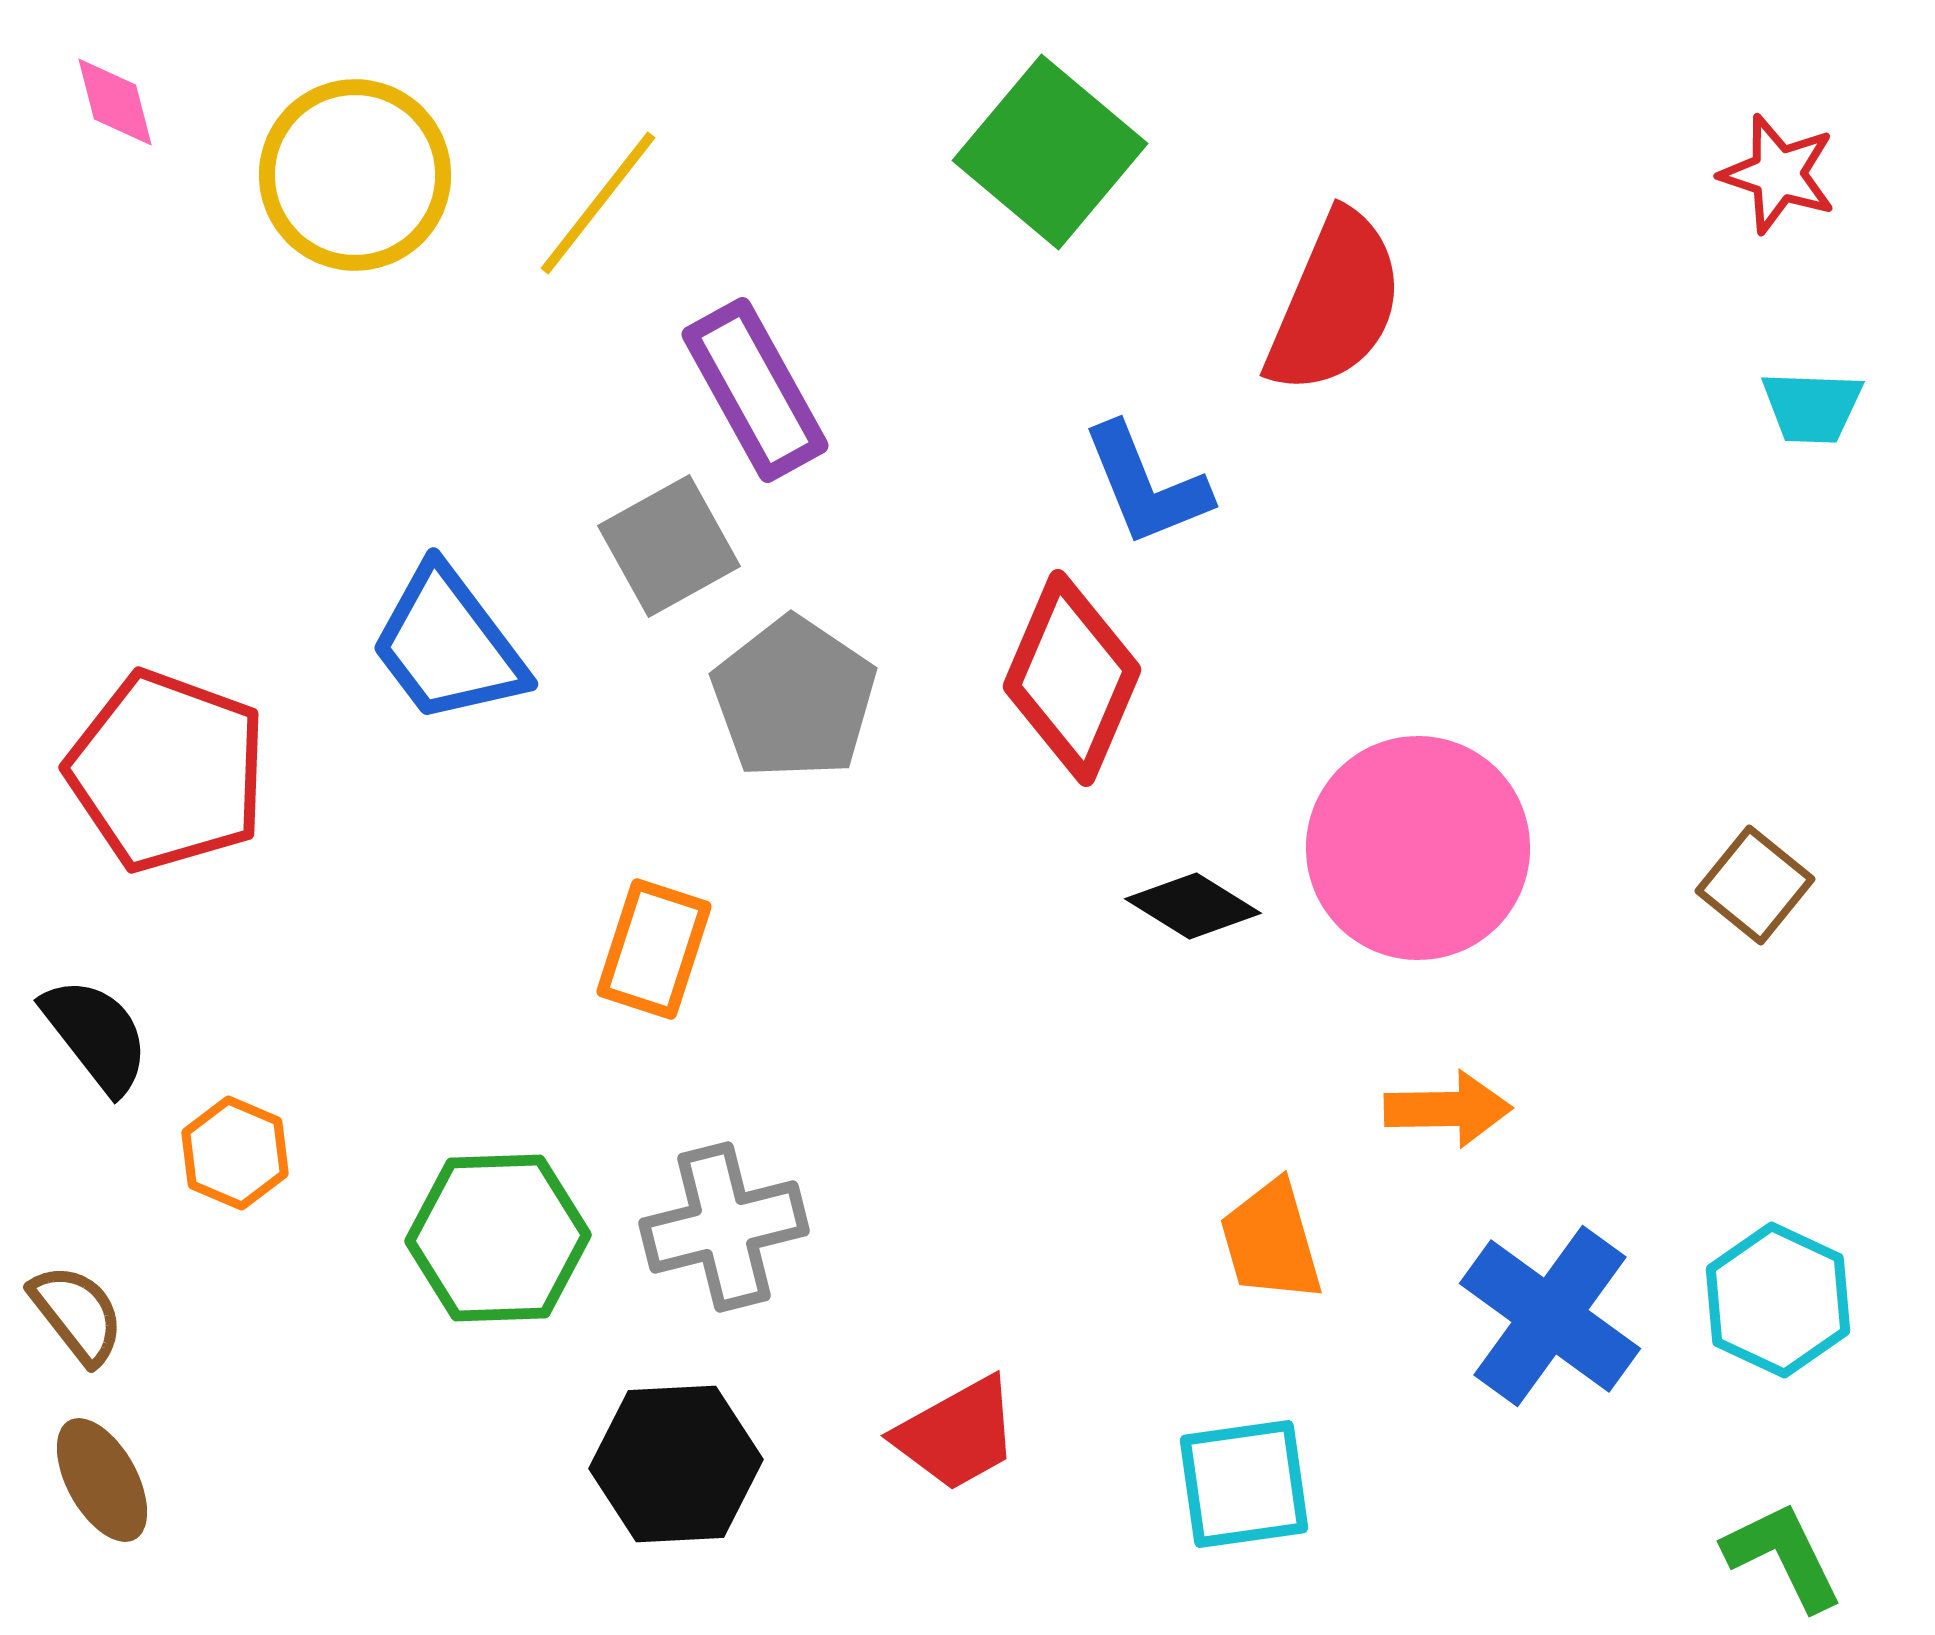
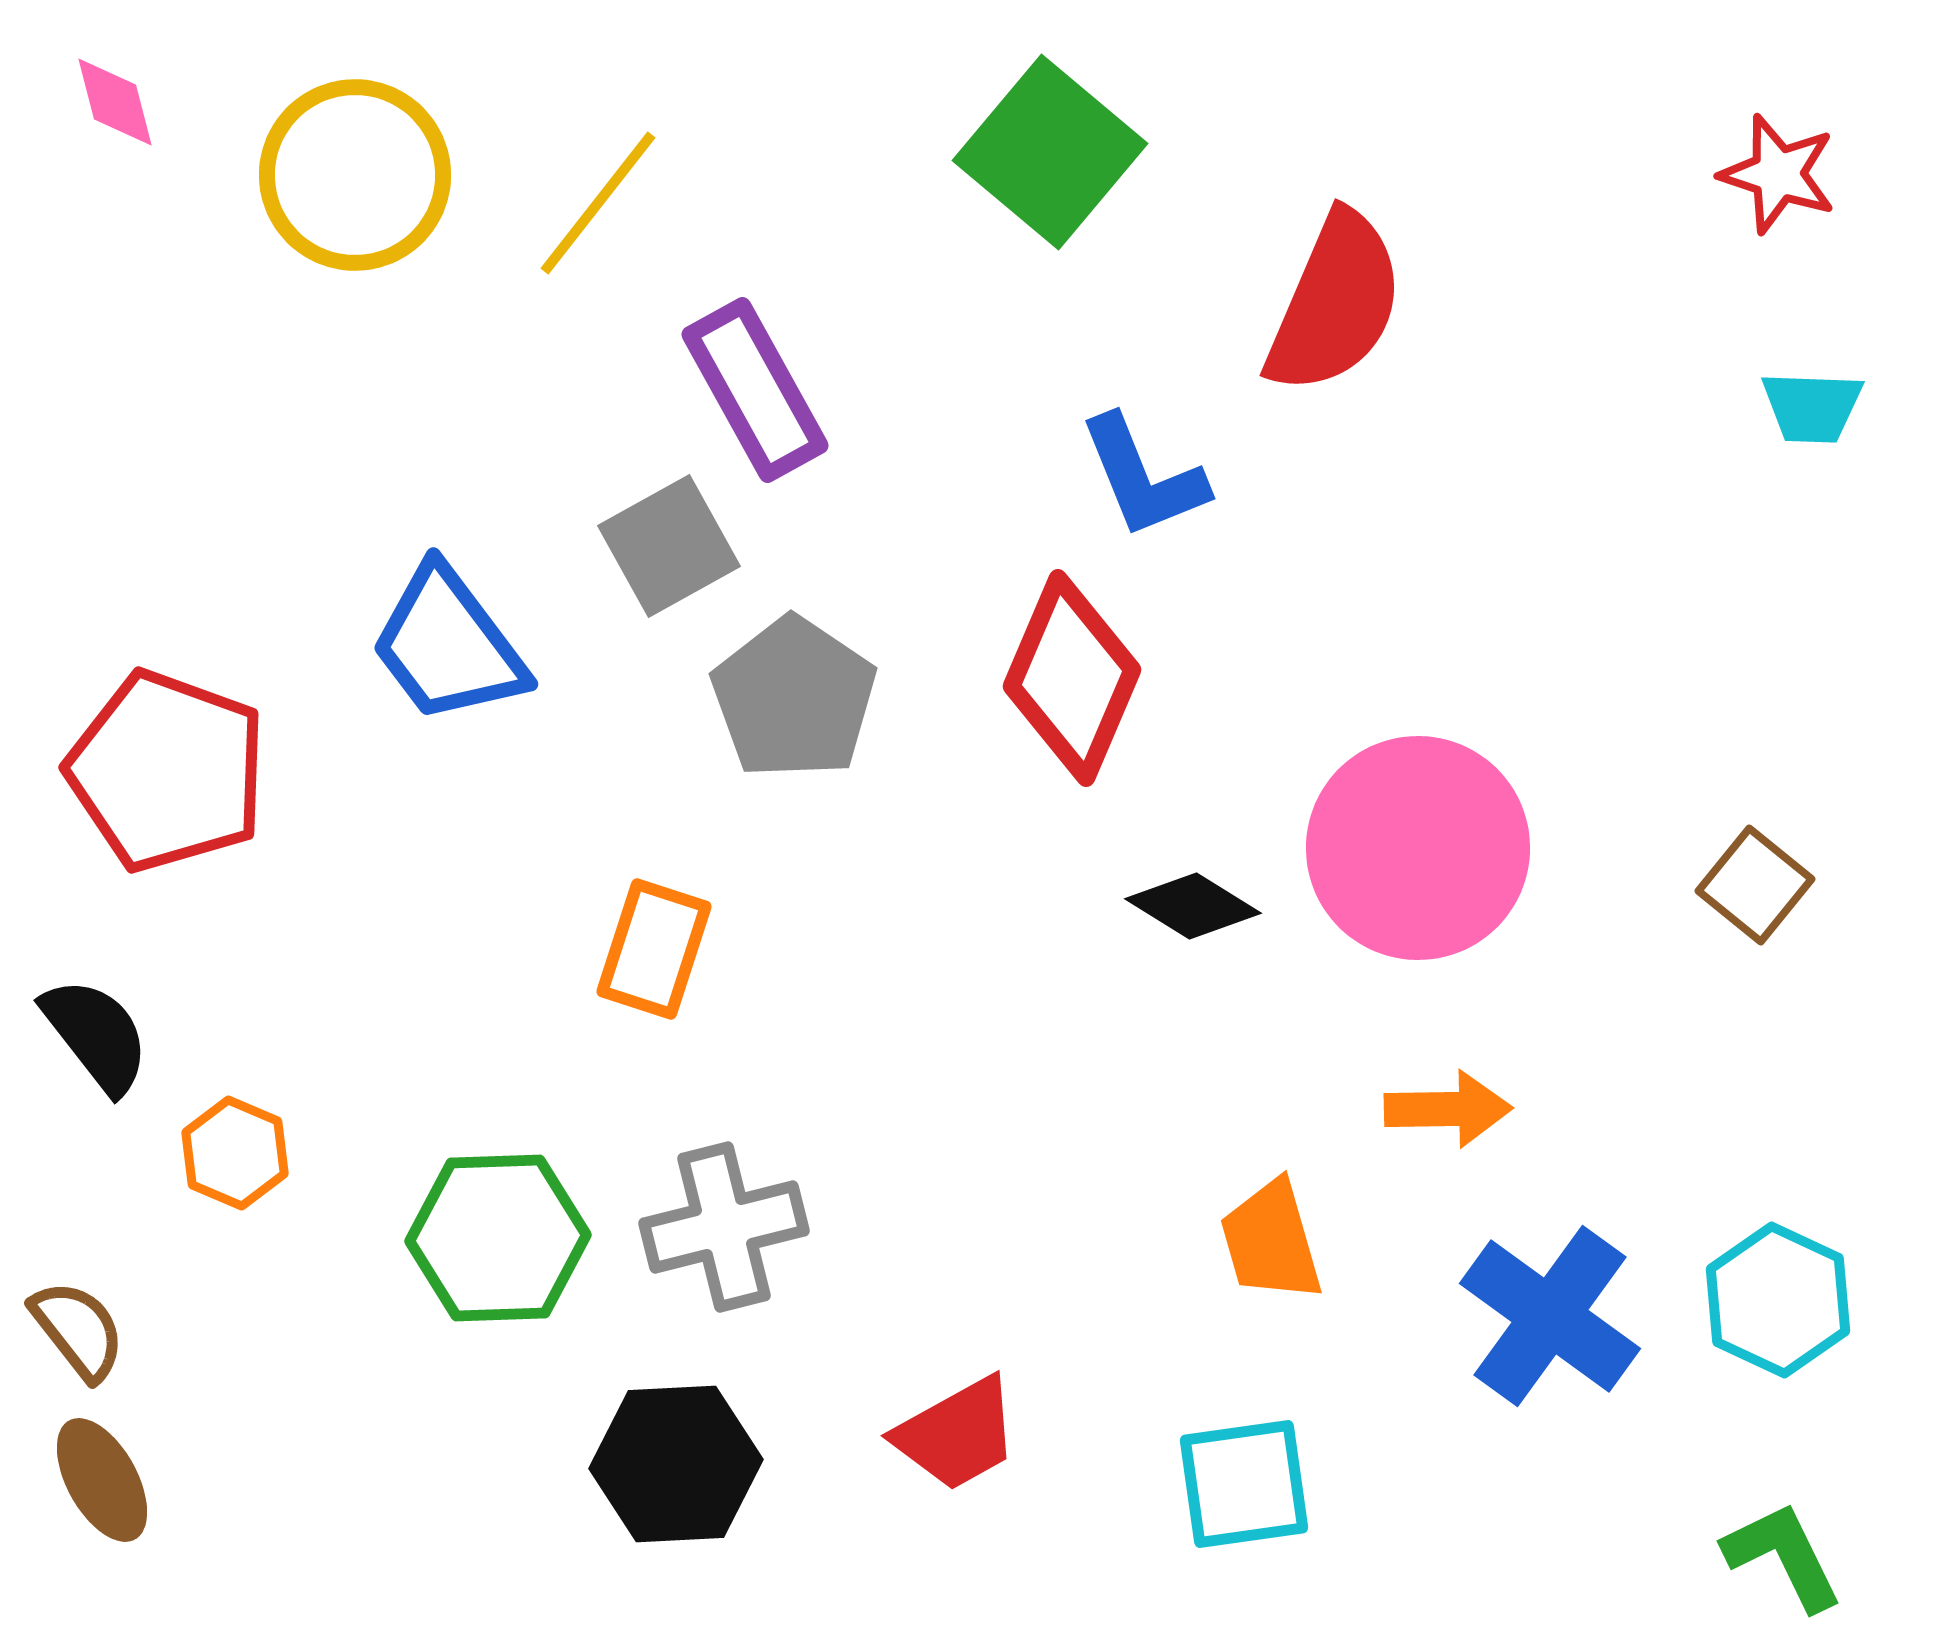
blue L-shape: moved 3 px left, 8 px up
brown semicircle: moved 1 px right, 16 px down
